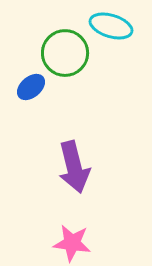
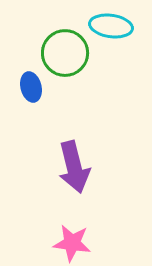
cyan ellipse: rotated 9 degrees counterclockwise
blue ellipse: rotated 64 degrees counterclockwise
